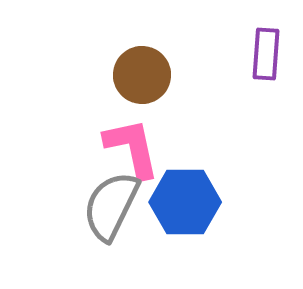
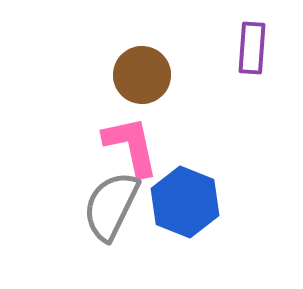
purple rectangle: moved 14 px left, 6 px up
pink L-shape: moved 1 px left, 2 px up
blue hexagon: rotated 22 degrees clockwise
